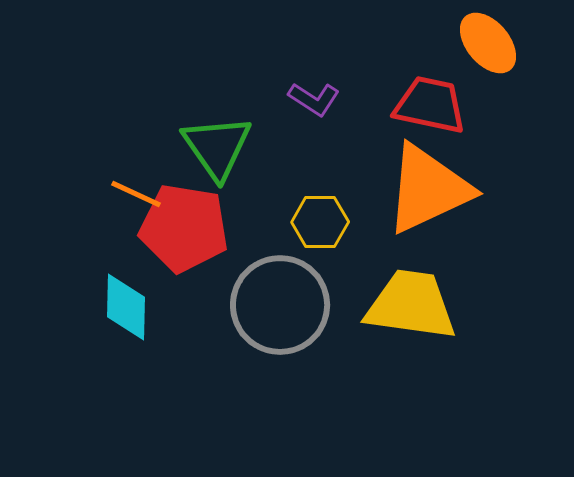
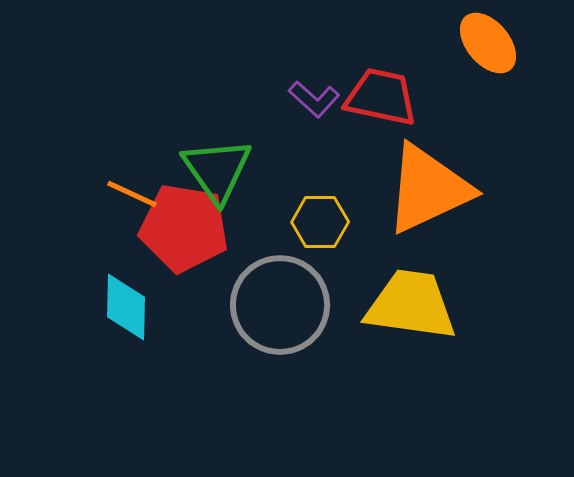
purple L-shape: rotated 9 degrees clockwise
red trapezoid: moved 49 px left, 8 px up
green triangle: moved 23 px down
orange line: moved 4 px left
